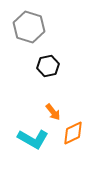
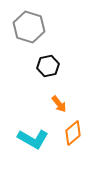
orange arrow: moved 6 px right, 8 px up
orange diamond: rotated 15 degrees counterclockwise
